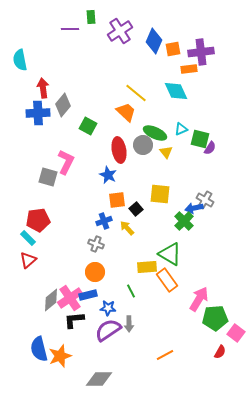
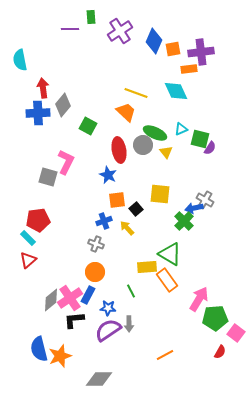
yellow line at (136, 93): rotated 20 degrees counterclockwise
blue rectangle at (88, 295): rotated 48 degrees counterclockwise
